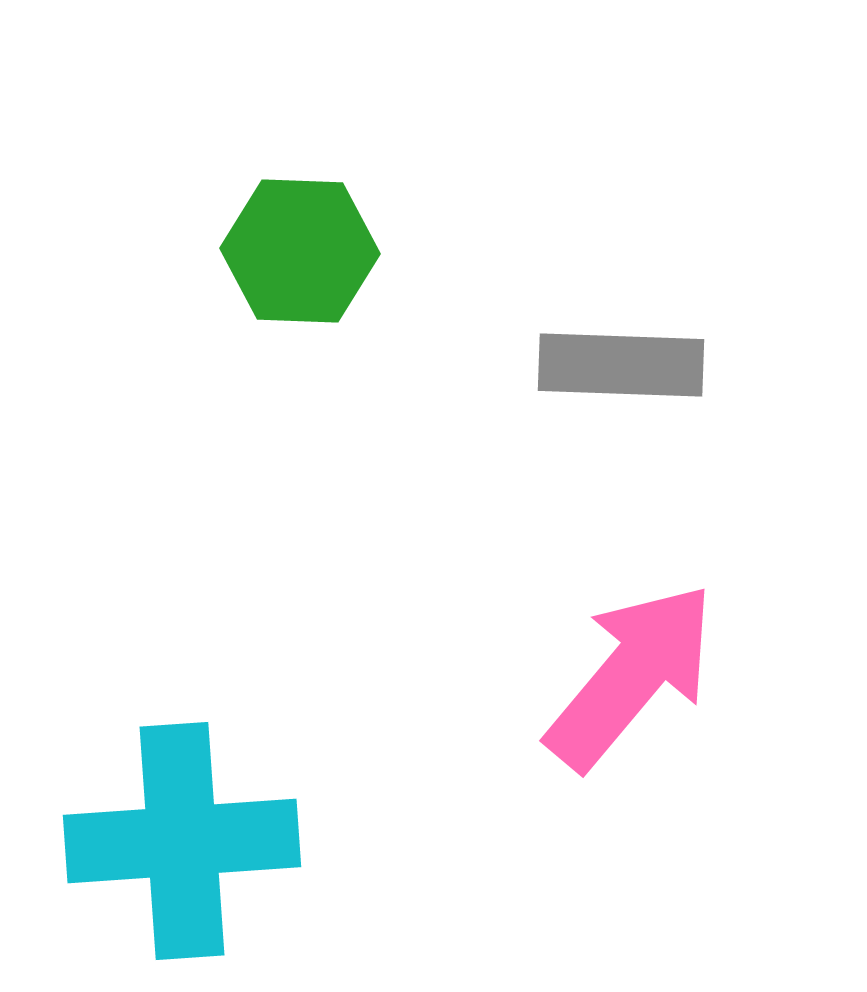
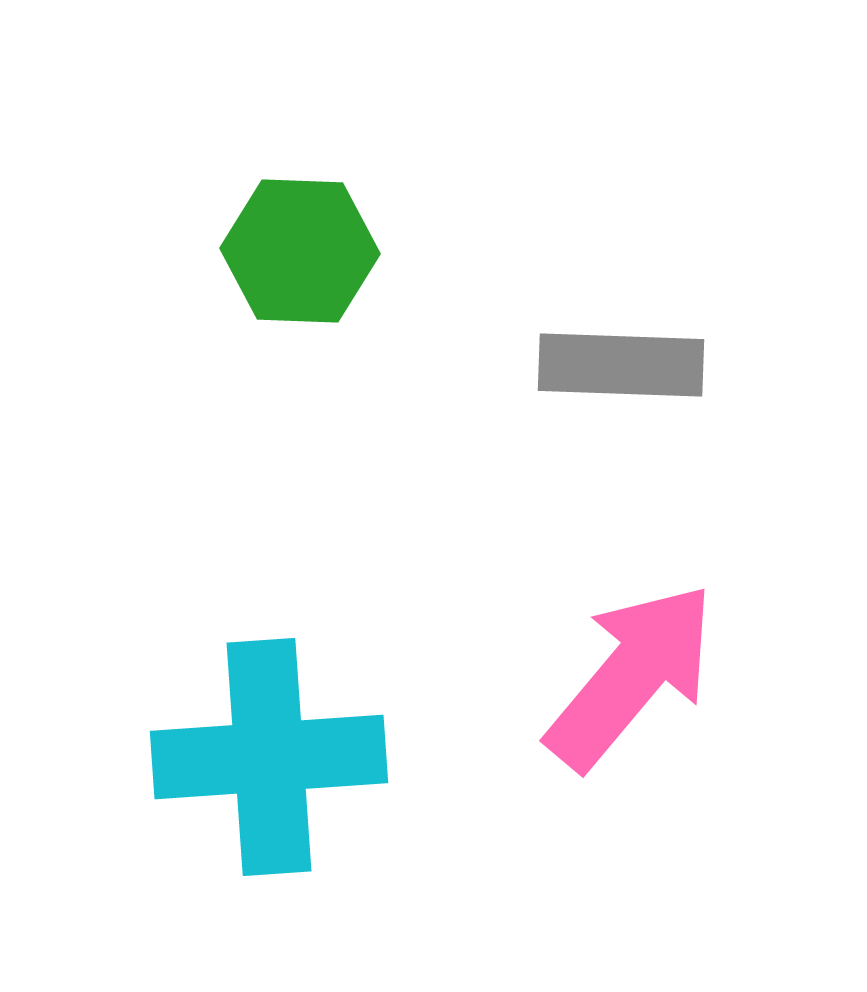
cyan cross: moved 87 px right, 84 px up
